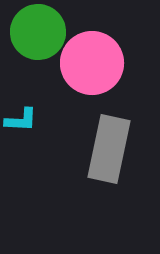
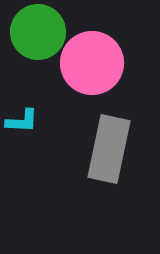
cyan L-shape: moved 1 px right, 1 px down
